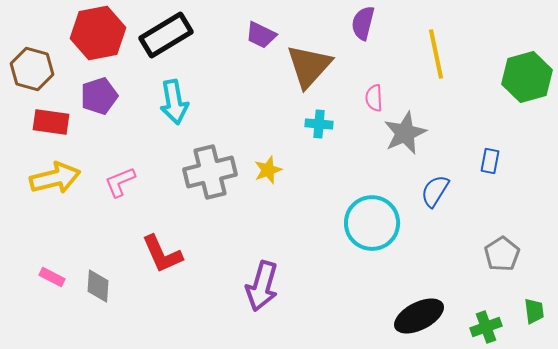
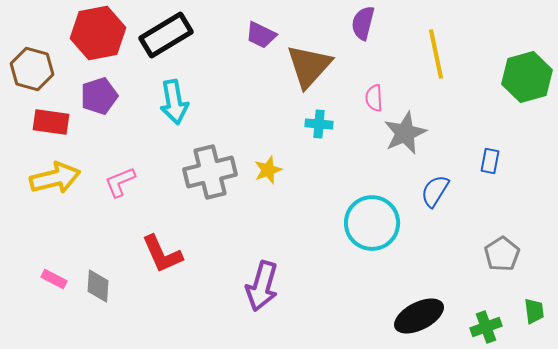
pink rectangle: moved 2 px right, 2 px down
